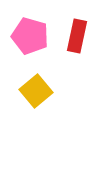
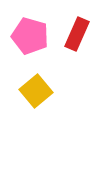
red rectangle: moved 2 px up; rotated 12 degrees clockwise
